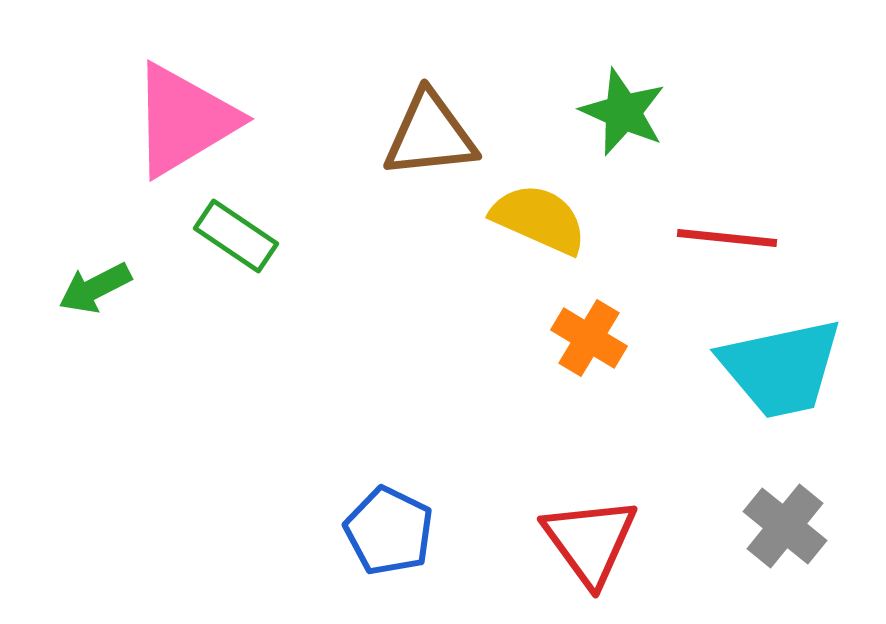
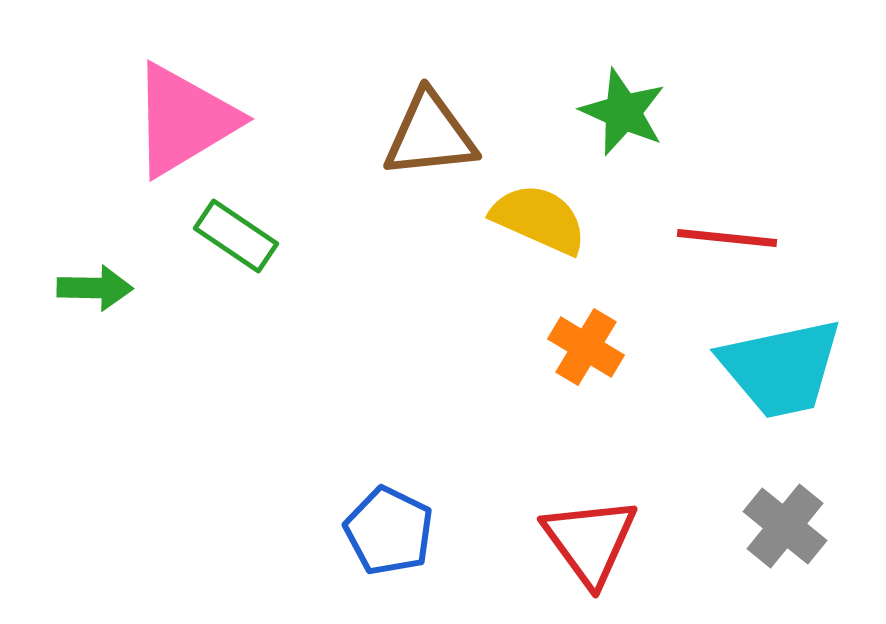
green arrow: rotated 152 degrees counterclockwise
orange cross: moved 3 px left, 9 px down
